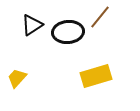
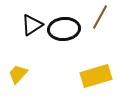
brown line: rotated 10 degrees counterclockwise
black ellipse: moved 4 px left, 3 px up
yellow trapezoid: moved 1 px right, 4 px up
